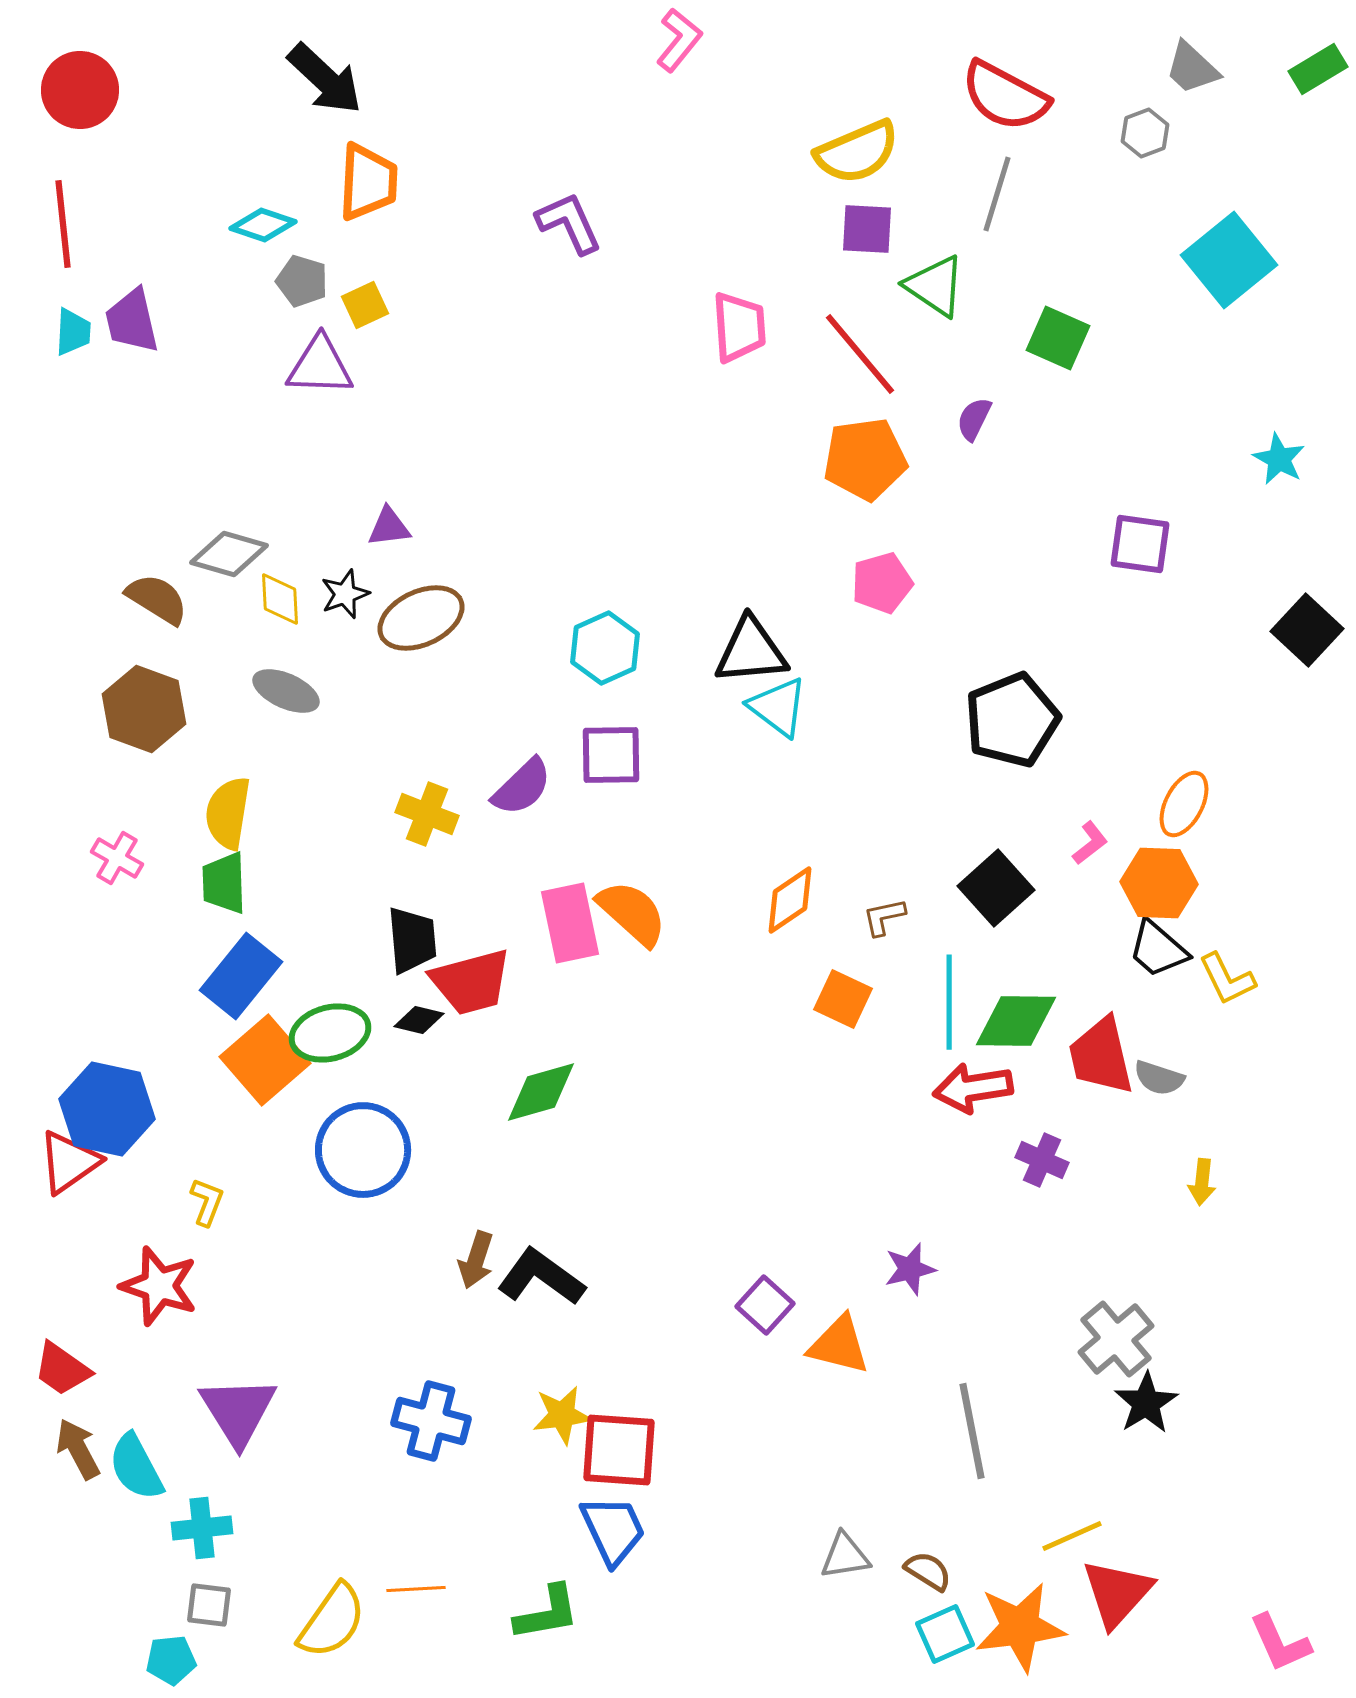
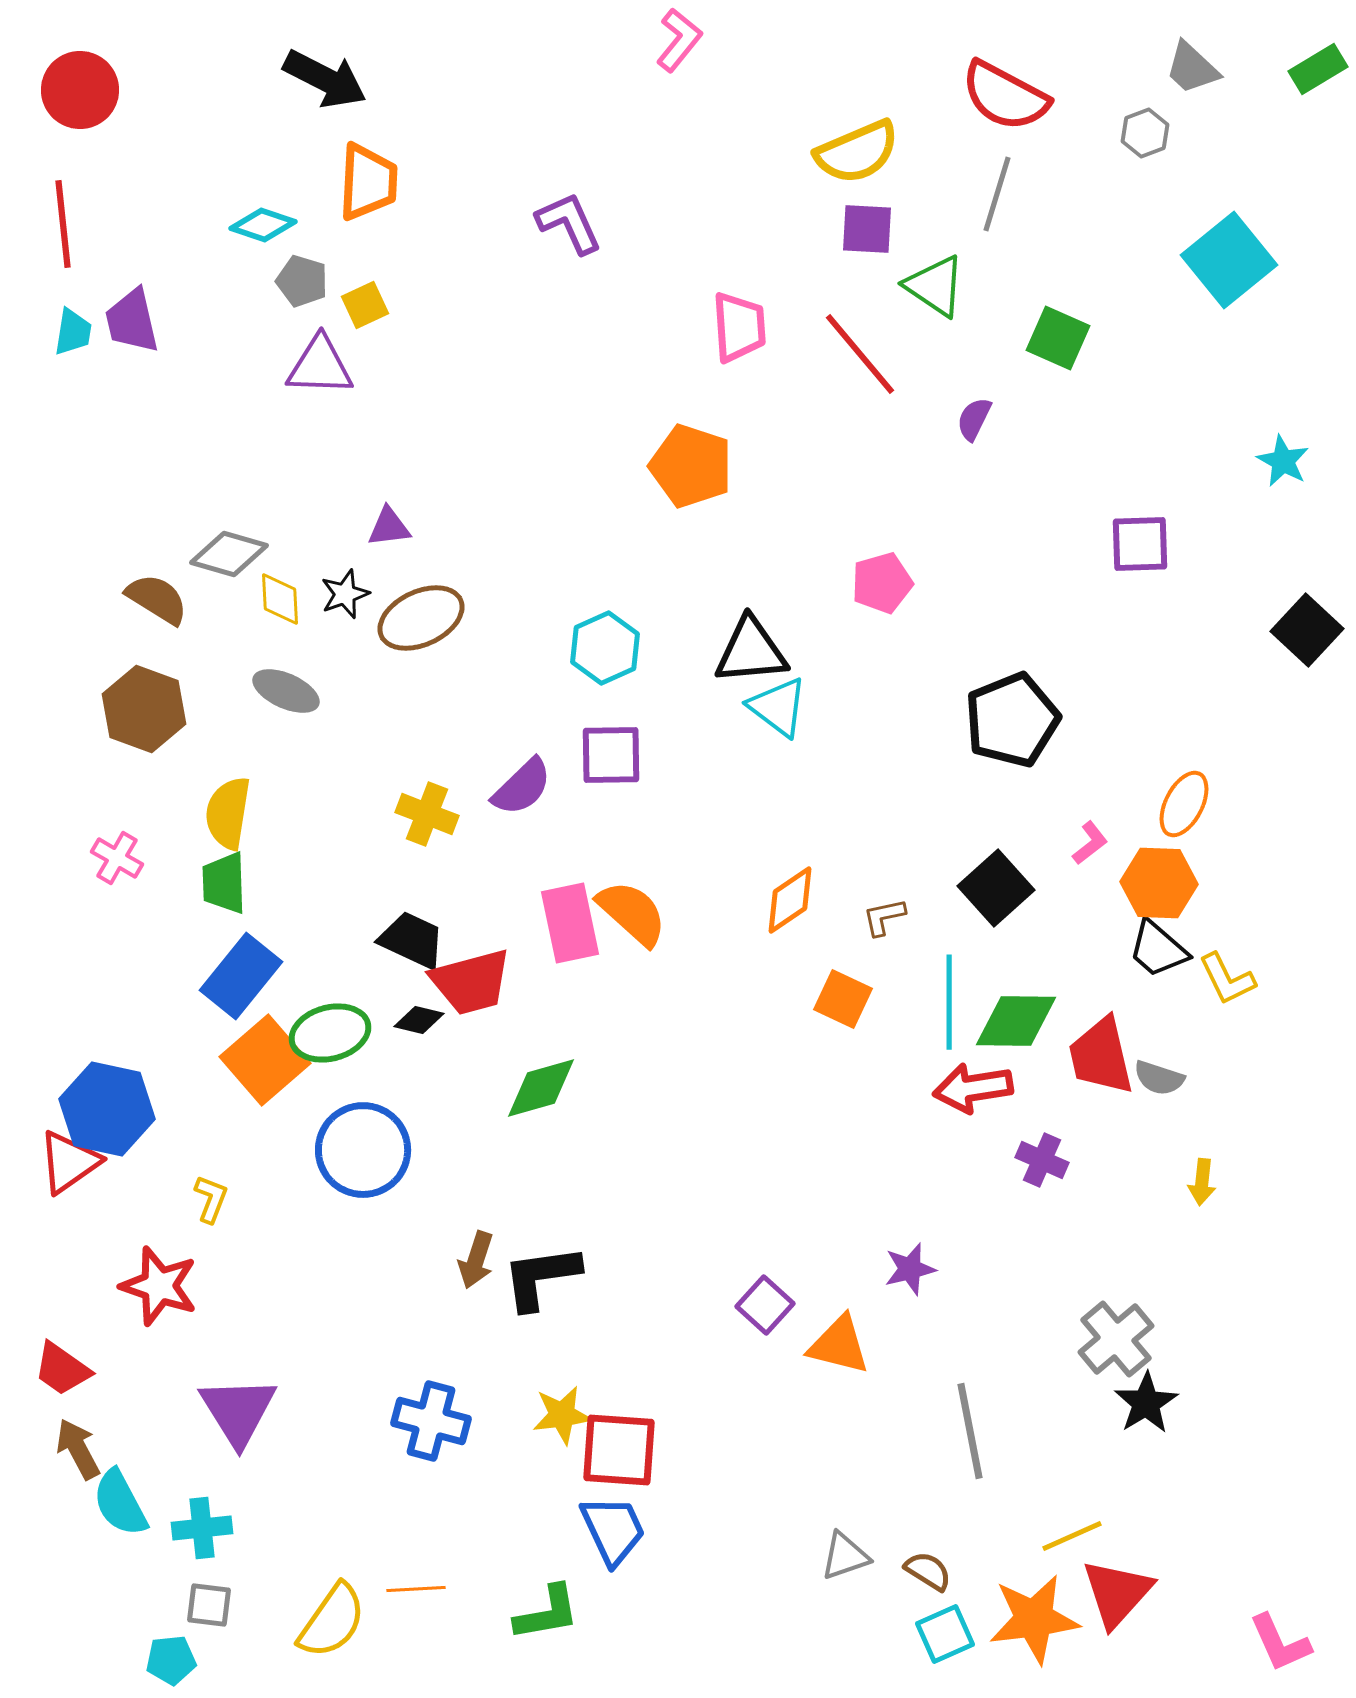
black arrow at (325, 79): rotated 16 degrees counterclockwise
cyan trapezoid at (73, 332): rotated 6 degrees clockwise
orange pentagon at (865, 459): moved 174 px left, 7 px down; rotated 26 degrees clockwise
cyan star at (1279, 459): moved 4 px right, 2 px down
purple square at (1140, 544): rotated 10 degrees counterclockwise
black trapezoid at (412, 940): rotated 60 degrees counterclockwise
green diamond at (541, 1092): moved 4 px up
yellow L-shape at (207, 1202): moved 4 px right, 3 px up
black L-shape at (541, 1277): rotated 44 degrees counterclockwise
gray line at (972, 1431): moved 2 px left
cyan semicircle at (136, 1467): moved 16 px left, 36 px down
gray triangle at (845, 1556): rotated 10 degrees counterclockwise
orange star at (1020, 1627): moved 14 px right, 8 px up
